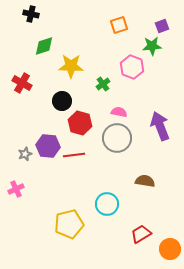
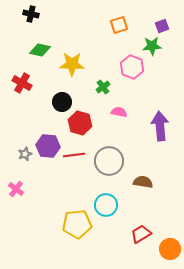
green diamond: moved 4 px left, 4 px down; rotated 30 degrees clockwise
yellow star: moved 1 px right, 2 px up
green cross: moved 3 px down
black circle: moved 1 px down
purple arrow: rotated 16 degrees clockwise
gray circle: moved 8 px left, 23 px down
brown semicircle: moved 2 px left, 1 px down
pink cross: rotated 28 degrees counterclockwise
cyan circle: moved 1 px left, 1 px down
yellow pentagon: moved 8 px right; rotated 8 degrees clockwise
